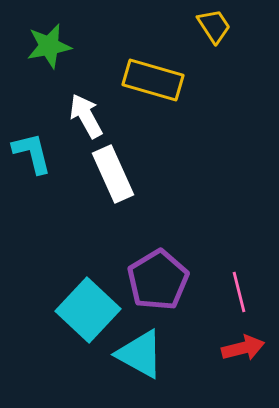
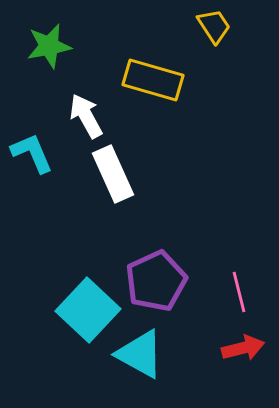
cyan L-shape: rotated 9 degrees counterclockwise
purple pentagon: moved 2 px left, 1 px down; rotated 6 degrees clockwise
